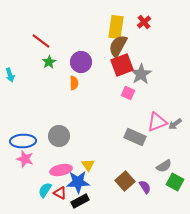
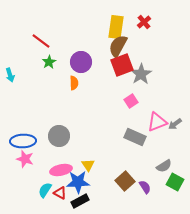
pink square: moved 3 px right, 8 px down; rotated 32 degrees clockwise
